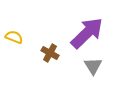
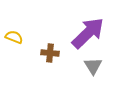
purple arrow: moved 1 px right
brown cross: rotated 24 degrees counterclockwise
